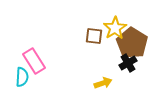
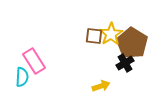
yellow star: moved 4 px left, 6 px down
black cross: moved 3 px left
yellow arrow: moved 2 px left, 3 px down
